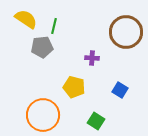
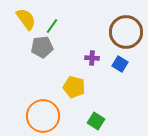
yellow semicircle: rotated 20 degrees clockwise
green line: moved 2 px left; rotated 21 degrees clockwise
blue square: moved 26 px up
orange circle: moved 1 px down
